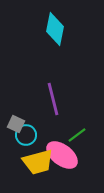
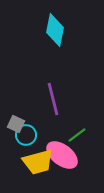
cyan diamond: moved 1 px down
